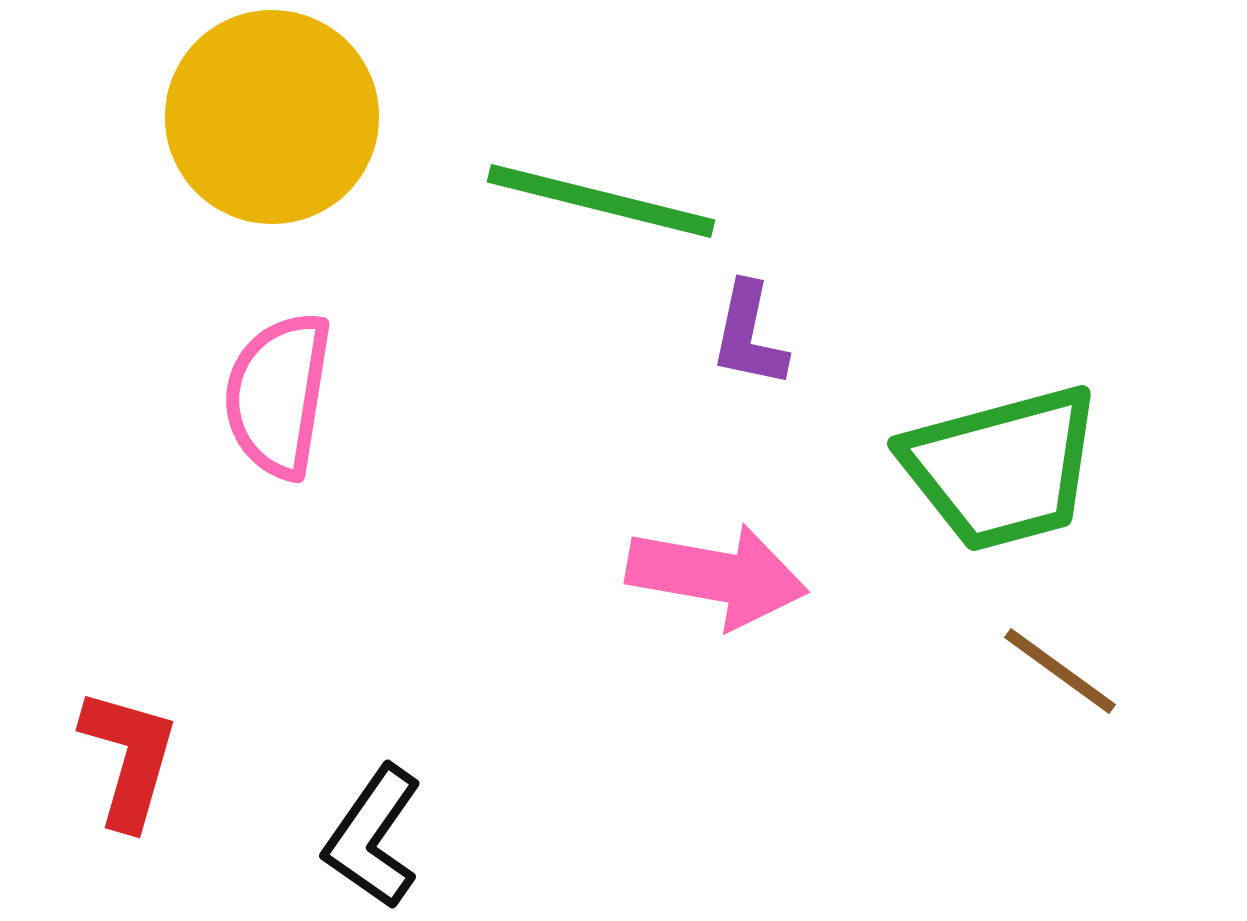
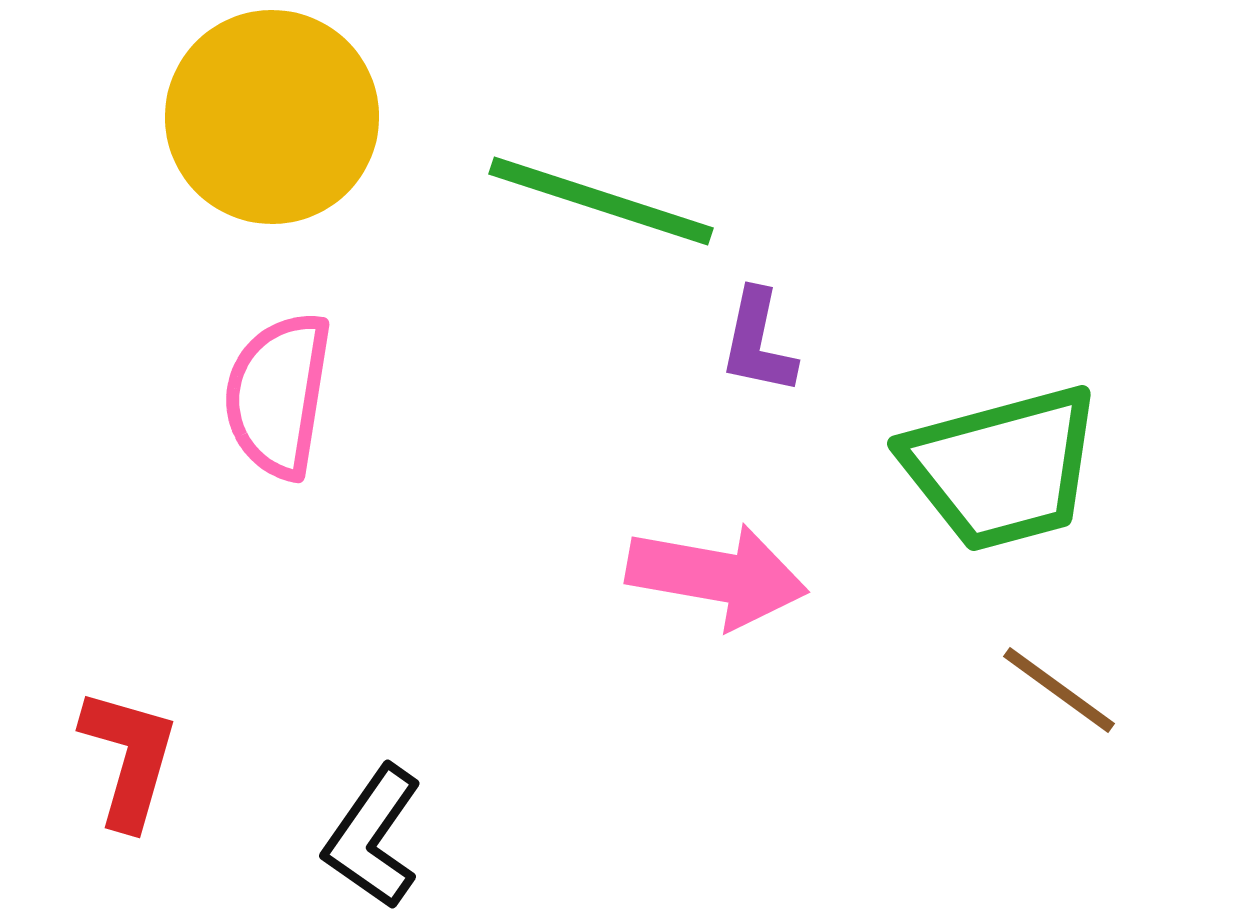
green line: rotated 4 degrees clockwise
purple L-shape: moved 9 px right, 7 px down
brown line: moved 1 px left, 19 px down
